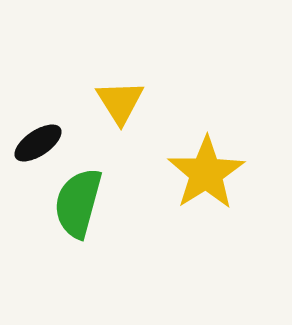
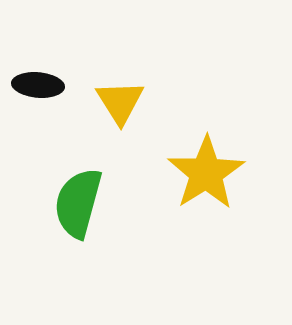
black ellipse: moved 58 px up; rotated 39 degrees clockwise
